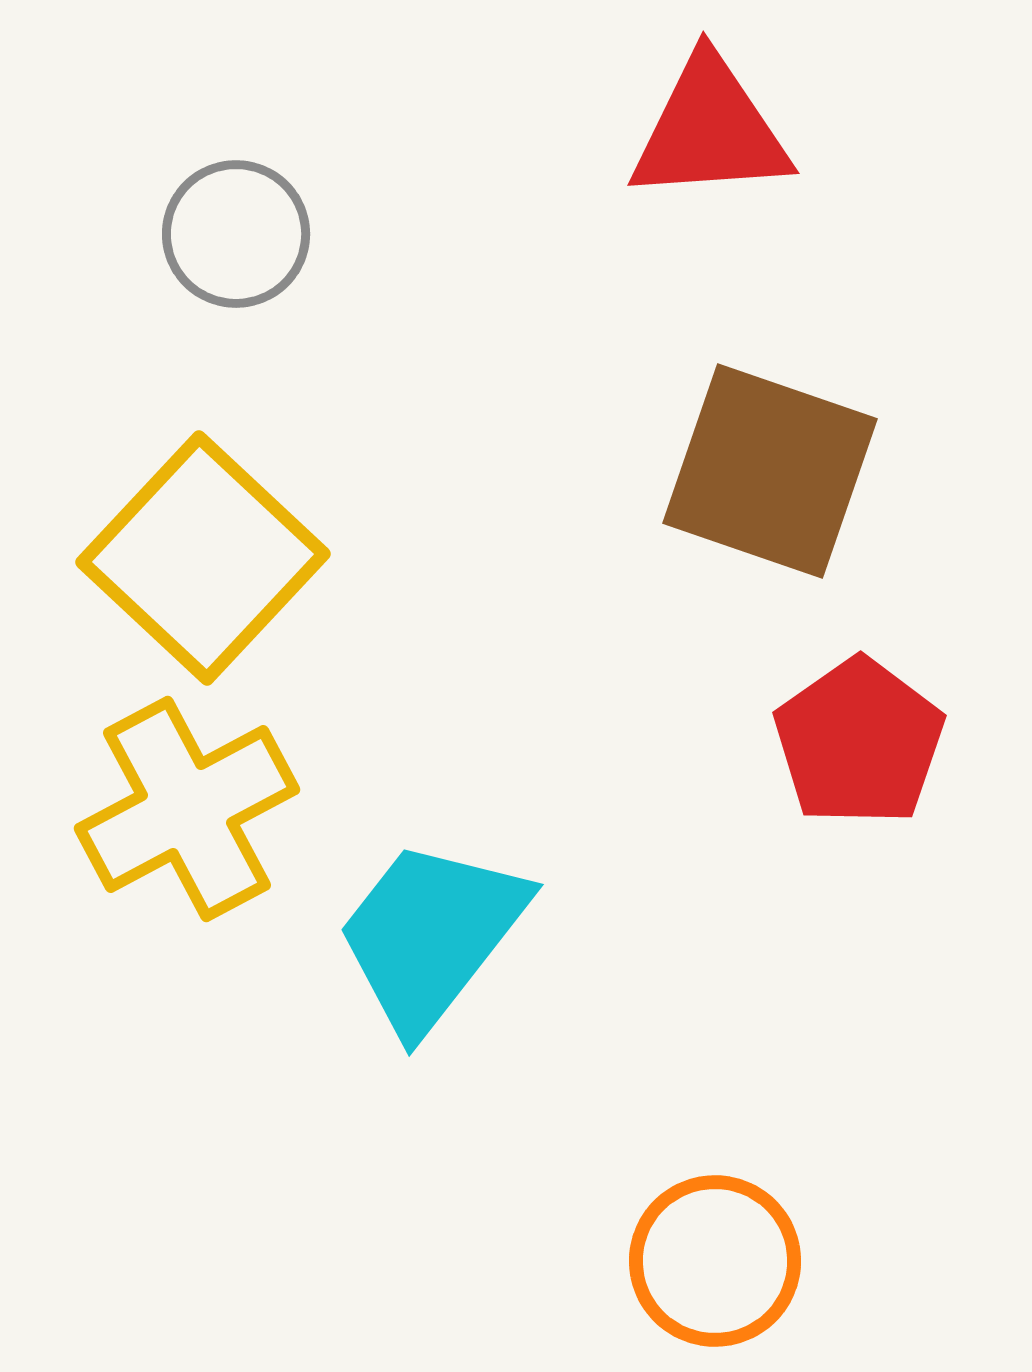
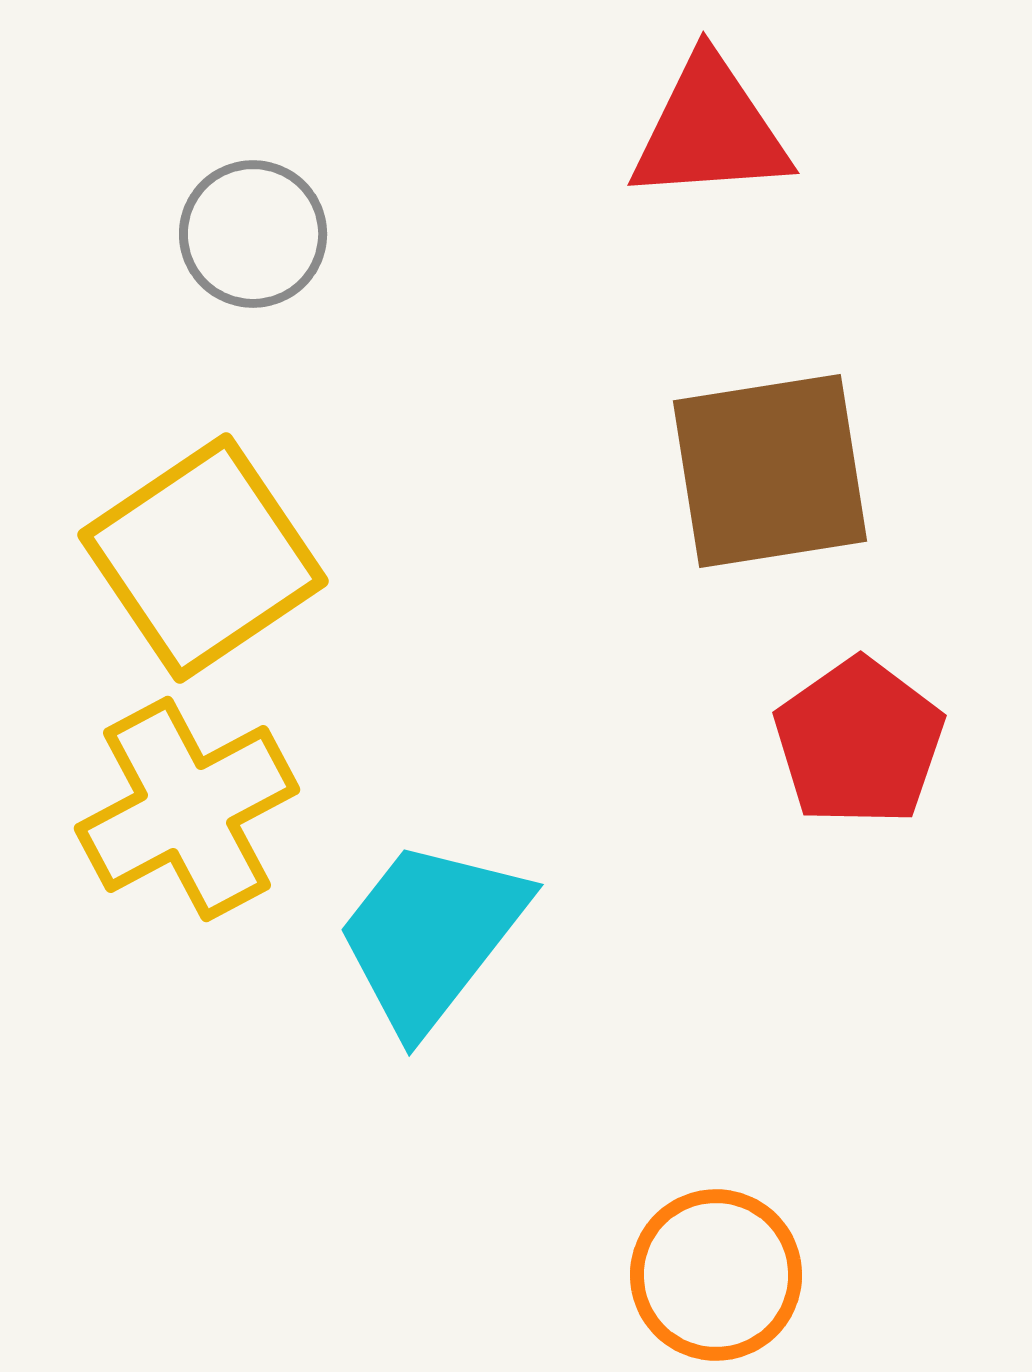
gray circle: moved 17 px right
brown square: rotated 28 degrees counterclockwise
yellow square: rotated 13 degrees clockwise
orange circle: moved 1 px right, 14 px down
